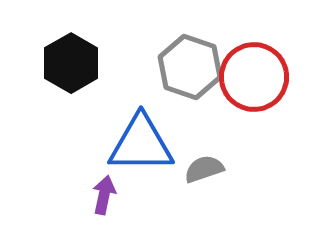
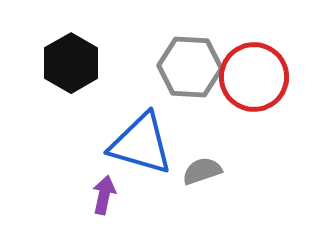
gray hexagon: rotated 16 degrees counterclockwise
blue triangle: rotated 16 degrees clockwise
gray semicircle: moved 2 px left, 2 px down
